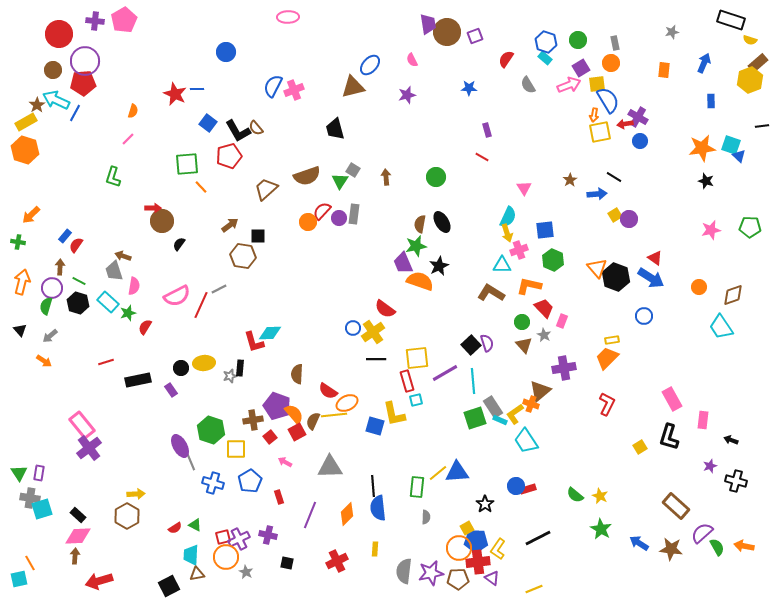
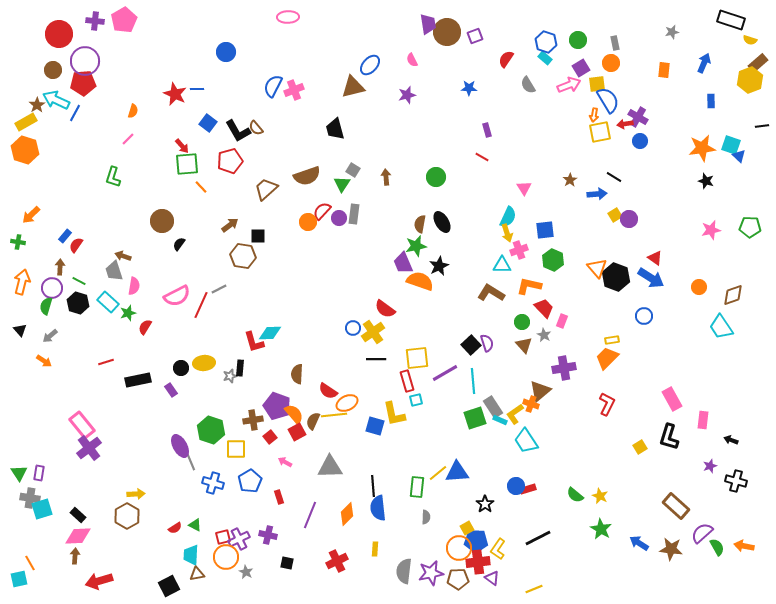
red pentagon at (229, 156): moved 1 px right, 5 px down
green triangle at (340, 181): moved 2 px right, 3 px down
red arrow at (153, 208): moved 29 px right, 62 px up; rotated 49 degrees clockwise
